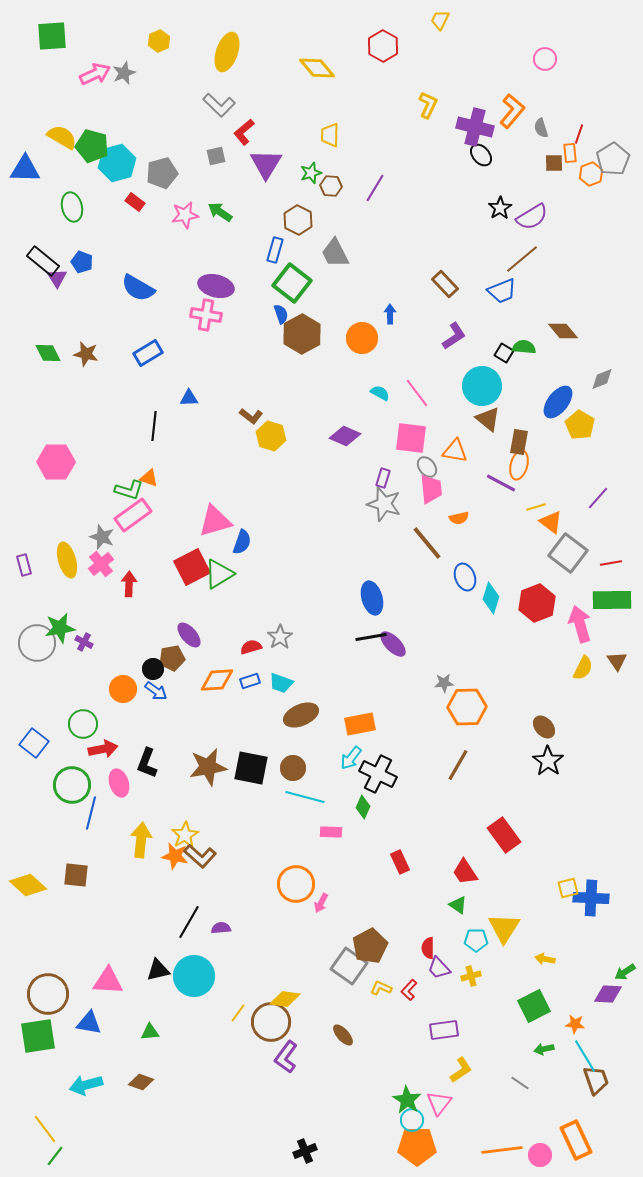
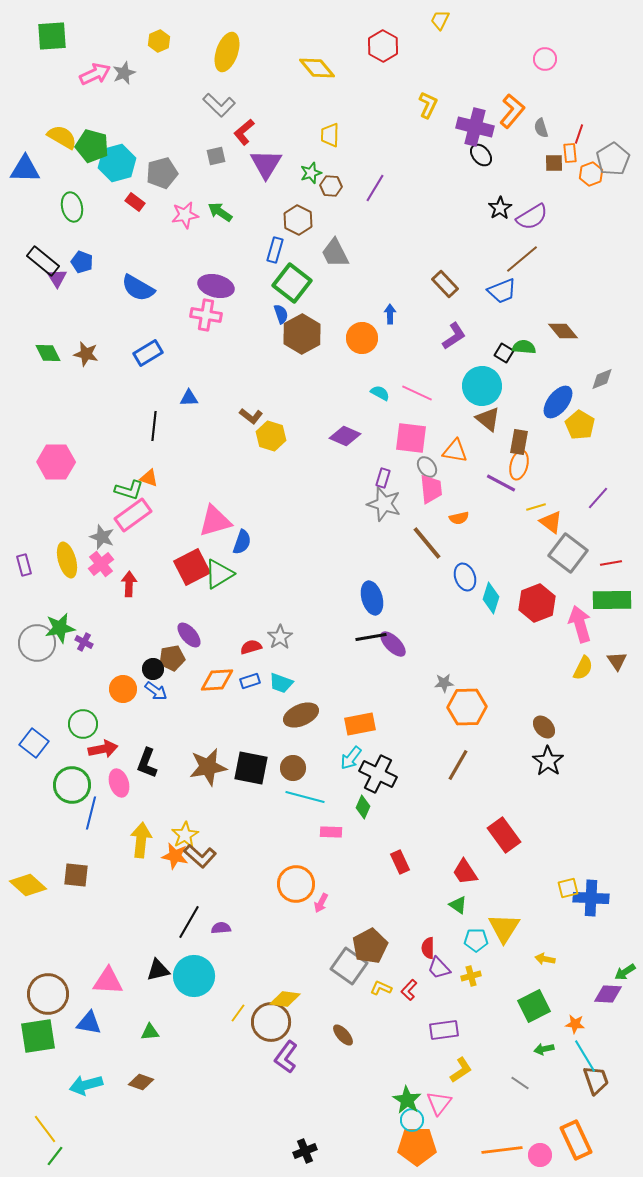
pink line at (417, 393): rotated 28 degrees counterclockwise
